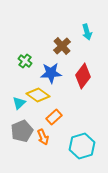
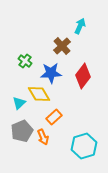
cyan arrow: moved 7 px left, 6 px up; rotated 140 degrees counterclockwise
yellow diamond: moved 1 px right, 1 px up; rotated 25 degrees clockwise
cyan hexagon: moved 2 px right
